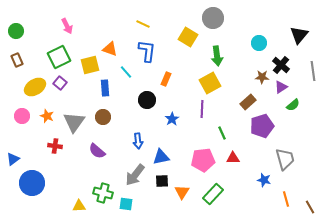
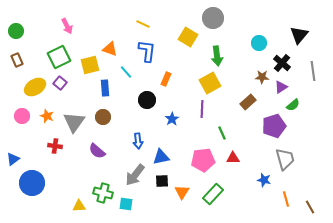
black cross at (281, 65): moved 1 px right, 2 px up
purple pentagon at (262, 126): moved 12 px right
